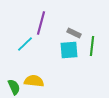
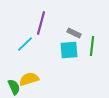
yellow semicircle: moved 5 px left, 2 px up; rotated 24 degrees counterclockwise
